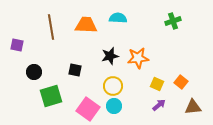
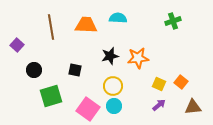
purple square: rotated 32 degrees clockwise
black circle: moved 2 px up
yellow square: moved 2 px right
